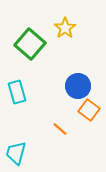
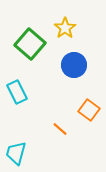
blue circle: moved 4 px left, 21 px up
cyan rectangle: rotated 10 degrees counterclockwise
